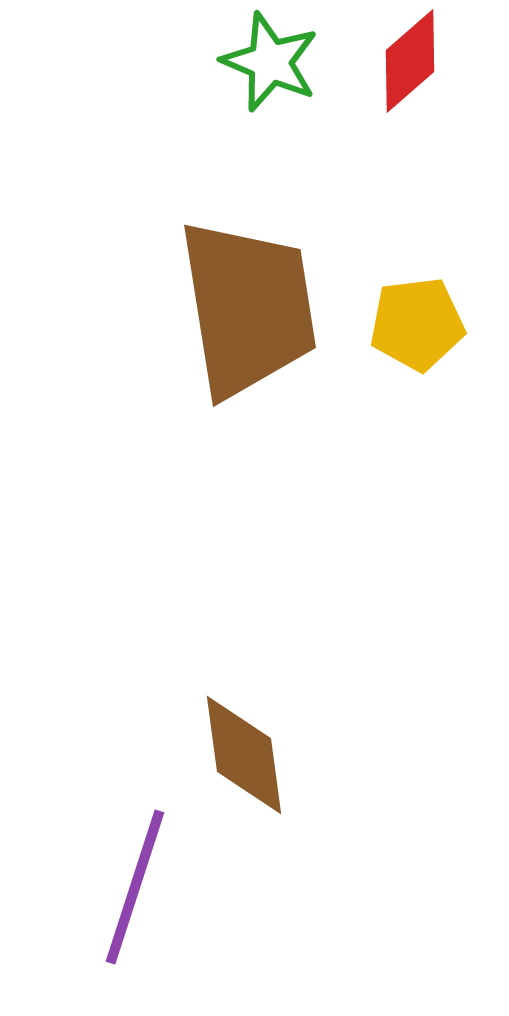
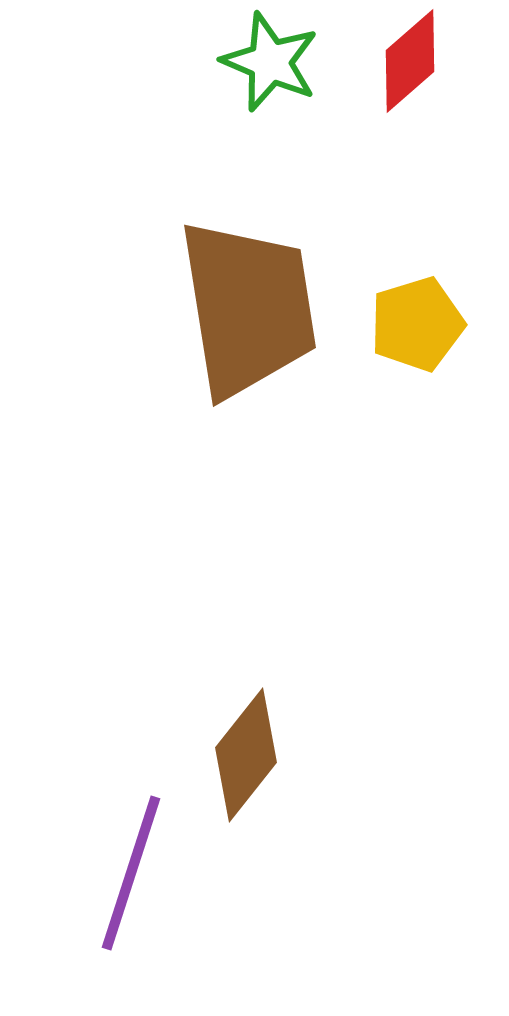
yellow pentagon: rotated 10 degrees counterclockwise
brown diamond: moved 2 px right; rotated 46 degrees clockwise
purple line: moved 4 px left, 14 px up
